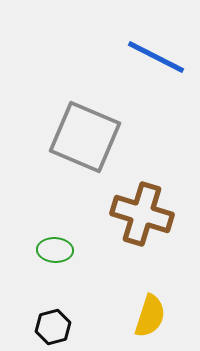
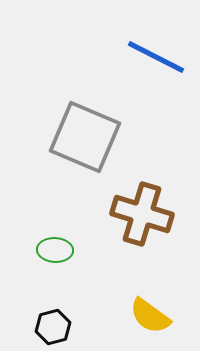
yellow semicircle: rotated 108 degrees clockwise
